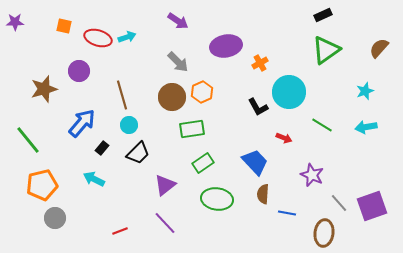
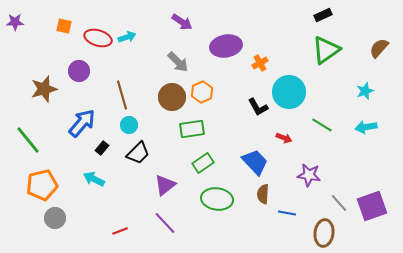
purple arrow at (178, 21): moved 4 px right, 1 px down
purple star at (312, 175): moved 3 px left; rotated 15 degrees counterclockwise
